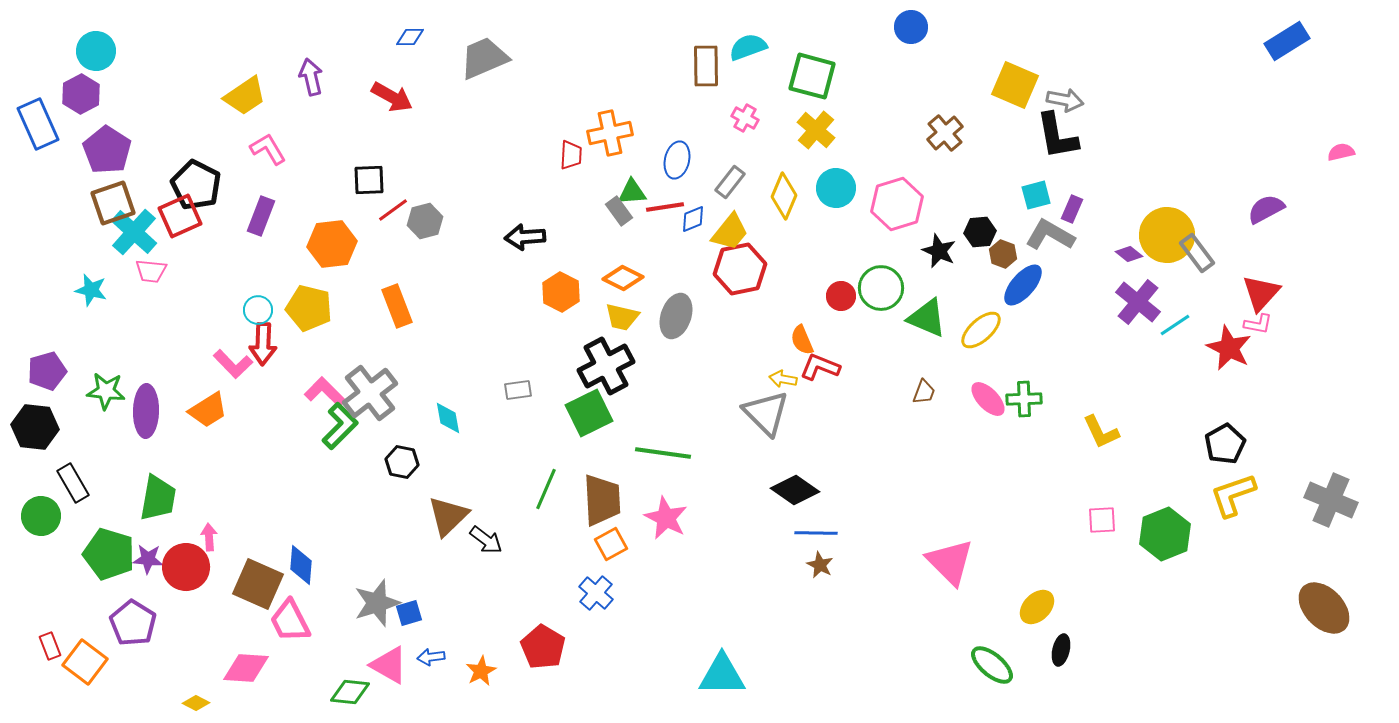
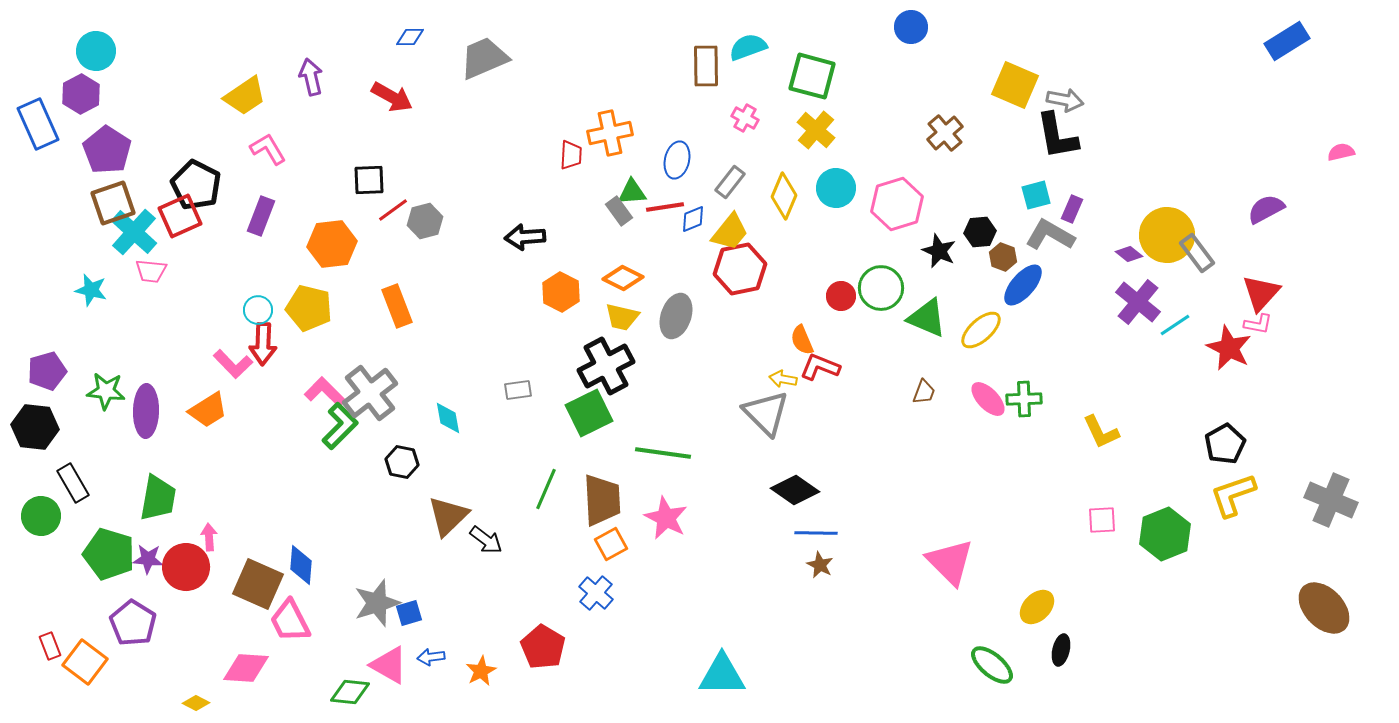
brown hexagon at (1003, 254): moved 3 px down
